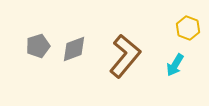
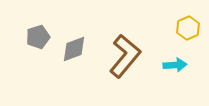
yellow hexagon: rotated 15 degrees clockwise
gray pentagon: moved 9 px up
cyan arrow: rotated 125 degrees counterclockwise
